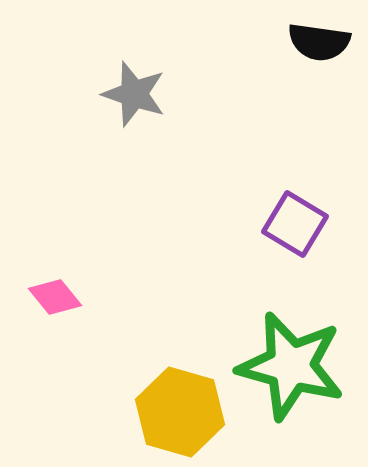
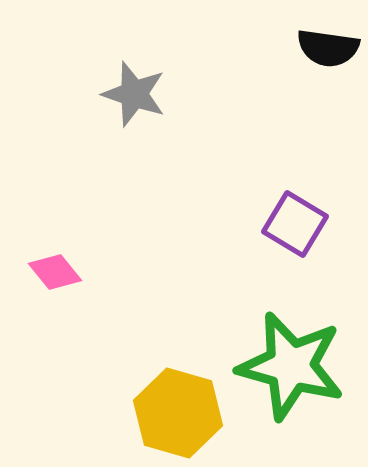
black semicircle: moved 9 px right, 6 px down
pink diamond: moved 25 px up
yellow hexagon: moved 2 px left, 1 px down
